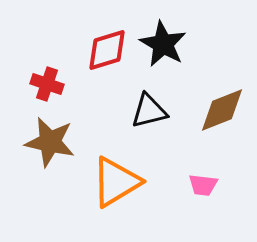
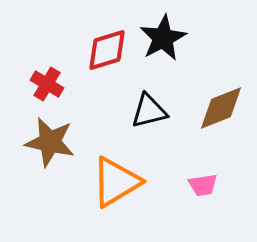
black star: moved 6 px up; rotated 15 degrees clockwise
red cross: rotated 12 degrees clockwise
brown diamond: moved 1 px left, 2 px up
pink trapezoid: rotated 16 degrees counterclockwise
